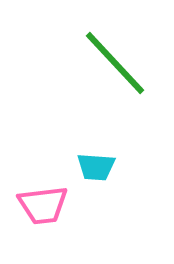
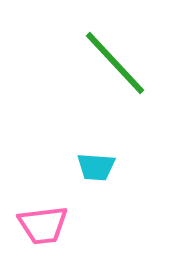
pink trapezoid: moved 20 px down
